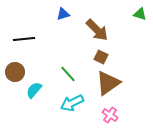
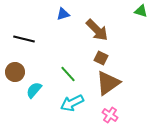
green triangle: moved 1 px right, 3 px up
black line: rotated 20 degrees clockwise
brown square: moved 1 px down
